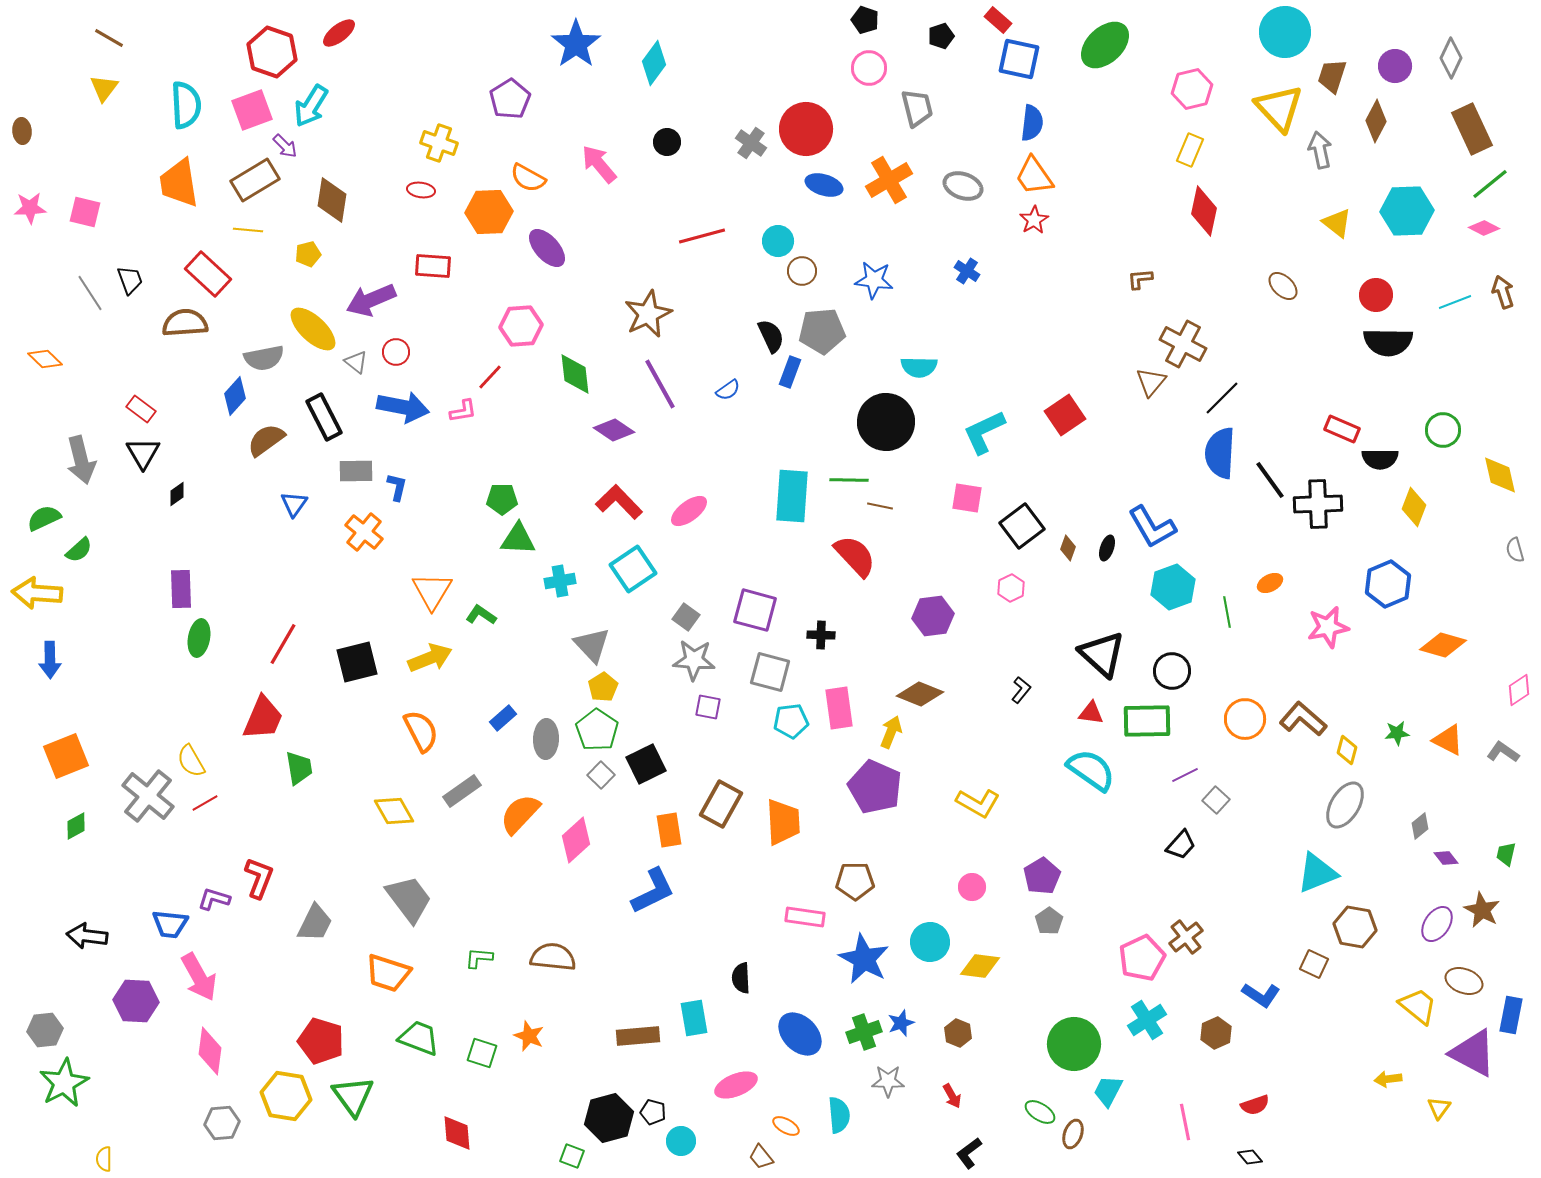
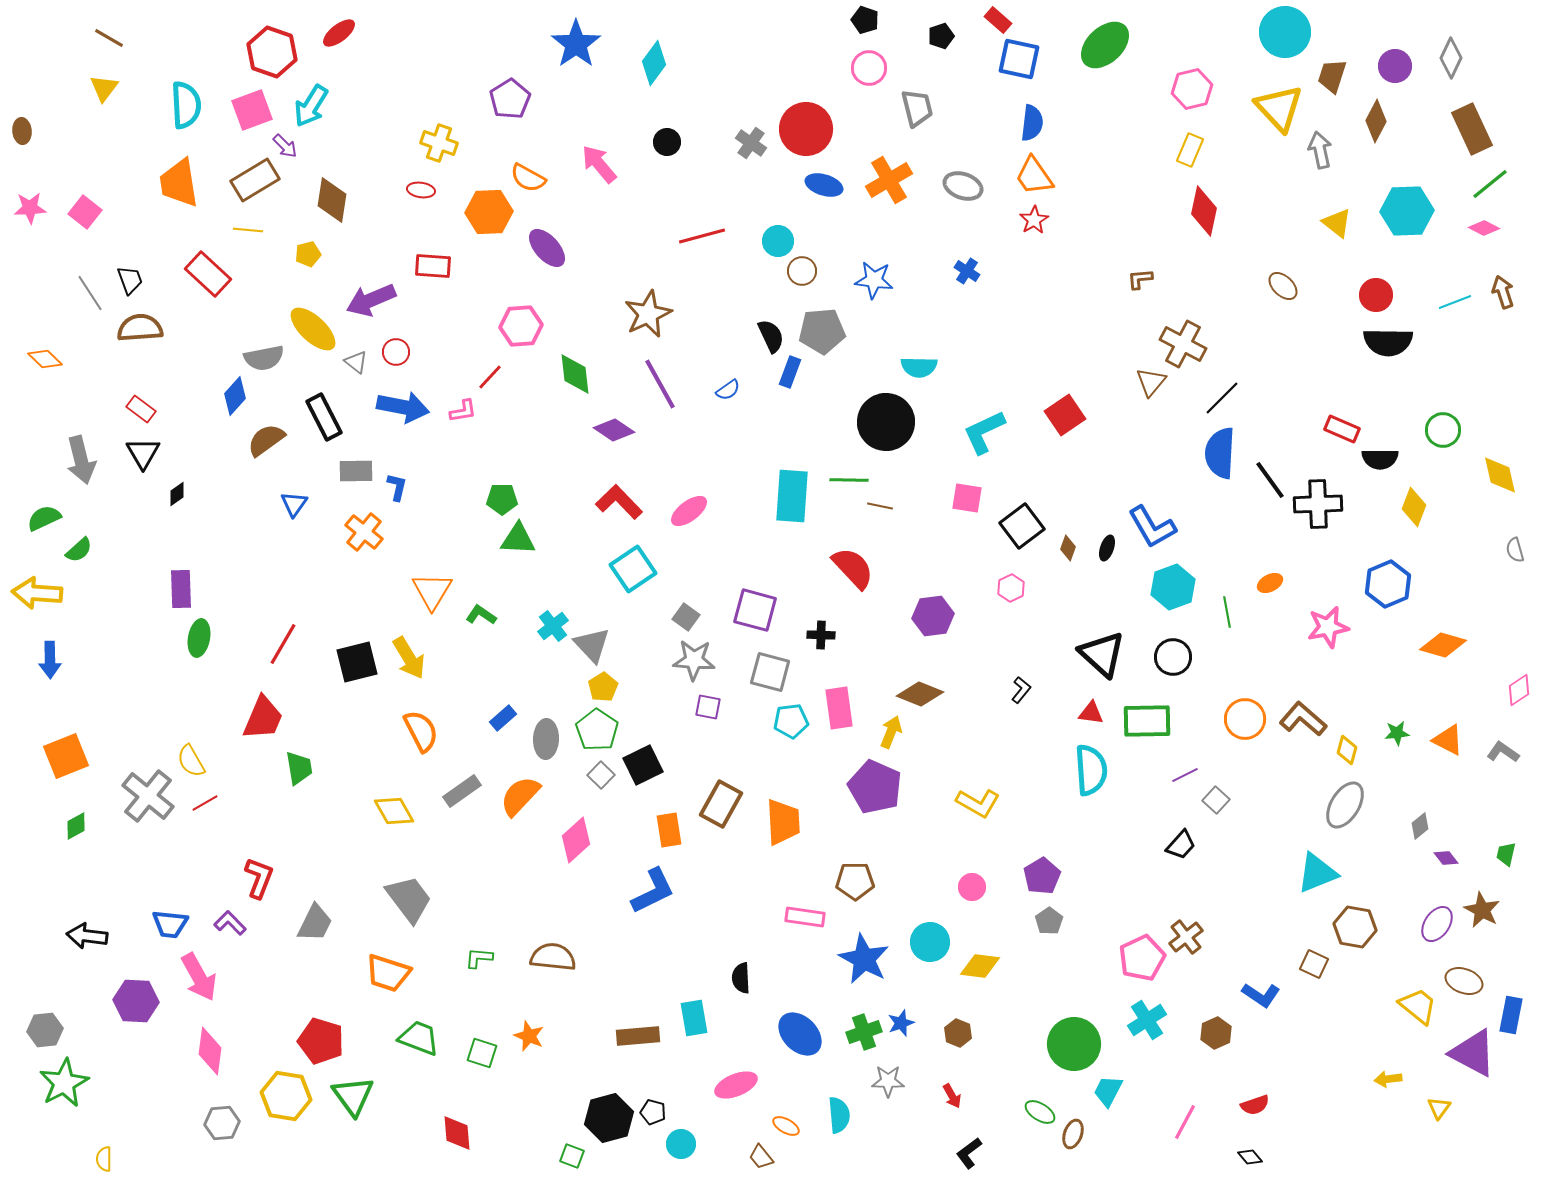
pink square at (85, 212): rotated 24 degrees clockwise
brown semicircle at (185, 323): moved 45 px left, 5 px down
red semicircle at (855, 556): moved 2 px left, 12 px down
cyan cross at (560, 581): moved 7 px left, 45 px down; rotated 28 degrees counterclockwise
yellow arrow at (430, 658): moved 21 px left; rotated 81 degrees clockwise
black circle at (1172, 671): moved 1 px right, 14 px up
black square at (646, 764): moved 3 px left, 1 px down
cyan semicircle at (1091, 770): rotated 51 degrees clockwise
orange semicircle at (520, 814): moved 18 px up
purple L-shape at (214, 899): moved 16 px right, 24 px down; rotated 28 degrees clockwise
pink line at (1185, 1122): rotated 39 degrees clockwise
cyan circle at (681, 1141): moved 3 px down
